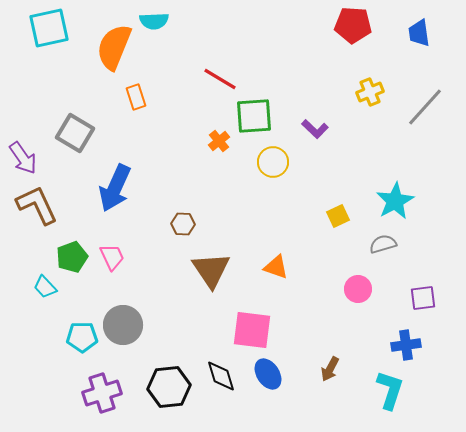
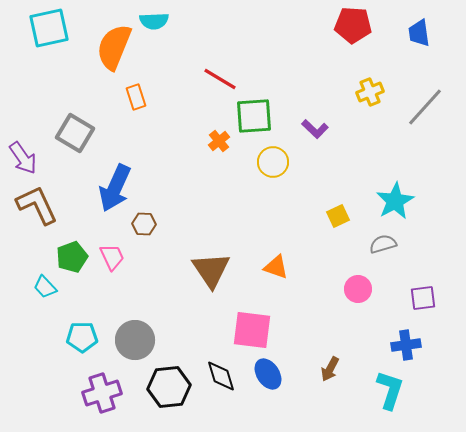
brown hexagon: moved 39 px left
gray circle: moved 12 px right, 15 px down
